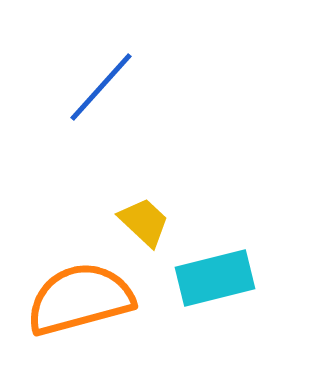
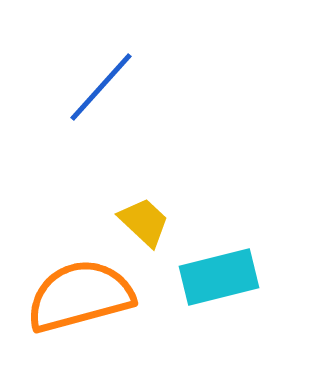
cyan rectangle: moved 4 px right, 1 px up
orange semicircle: moved 3 px up
